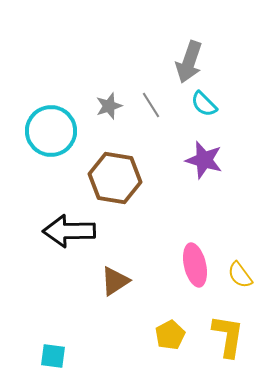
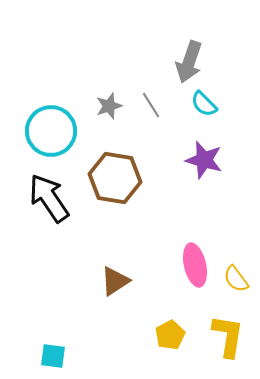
black arrow: moved 20 px left, 33 px up; rotated 57 degrees clockwise
yellow semicircle: moved 4 px left, 4 px down
